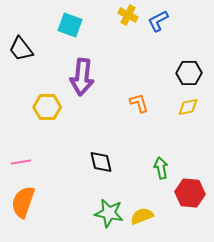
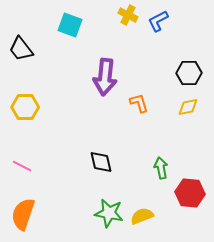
purple arrow: moved 23 px right
yellow hexagon: moved 22 px left
pink line: moved 1 px right, 4 px down; rotated 36 degrees clockwise
orange semicircle: moved 12 px down
